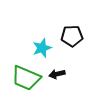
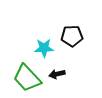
cyan star: moved 2 px right; rotated 18 degrees clockwise
green trapezoid: moved 1 px right; rotated 24 degrees clockwise
